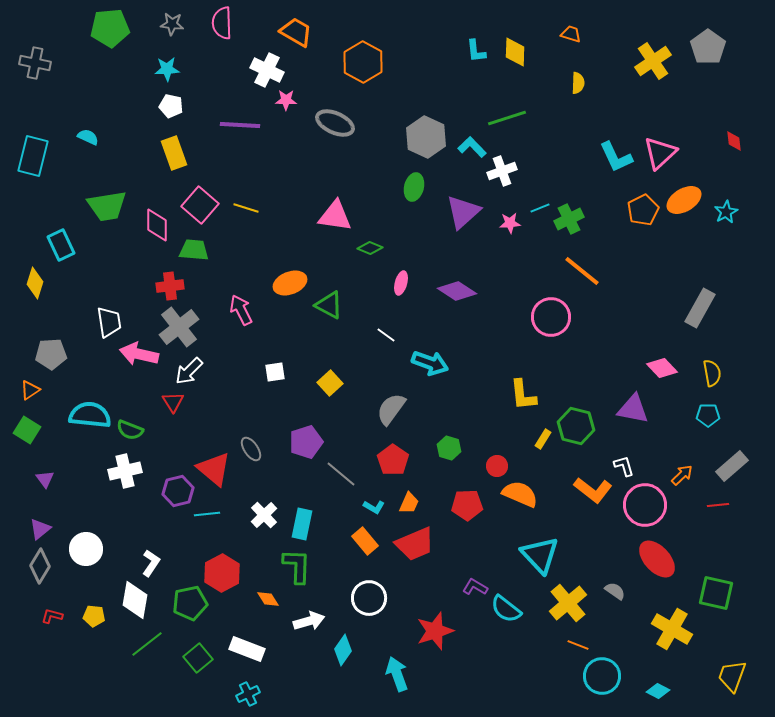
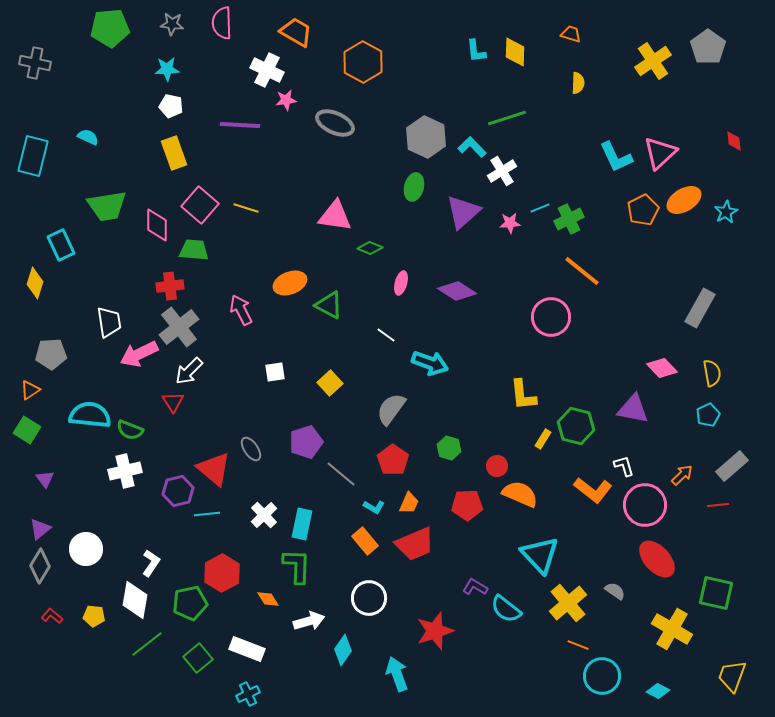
pink star at (286, 100): rotated 10 degrees counterclockwise
white cross at (502, 171): rotated 12 degrees counterclockwise
pink arrow at (139, 354): rotated 39 degrees counterclockwise
cyan pentagon at (708, 415): rotated 25 degrees counterclockwise
red L-shape at (52, 616): rotated 25 degrees clockwise
